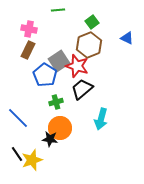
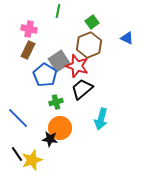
green line: moved 1 px down; rotated 72 degrees counterclockwise
